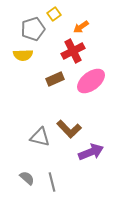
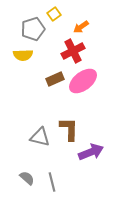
pink ellipse: moved 8 px left
brown L-shape: rotated 135 degrees counterclockwise
